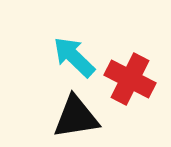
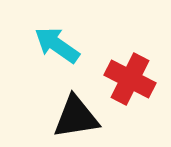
cyan arrow: moved 17 px left, 12 px up; rotated 9 degrees counterclockwise
